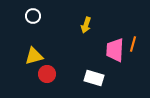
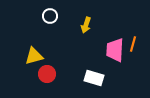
white circle: moved 17 px right
